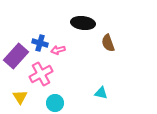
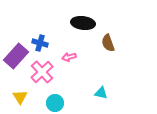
pink arrow: moved 11 px right, 7 px down
pink cross: moved 1 px right, 2 px up; rotated 15 degrees counterclockwise
